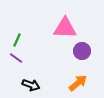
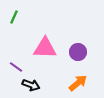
pink triangle: moved 20 px left, 20 px down
green line: moved 3 px left, 23 px up
purple circle: moved 4 px left, 1 px down
purple line: moved 9 px down
